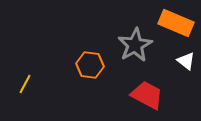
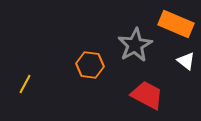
orange rectangle: moved 1 px down
